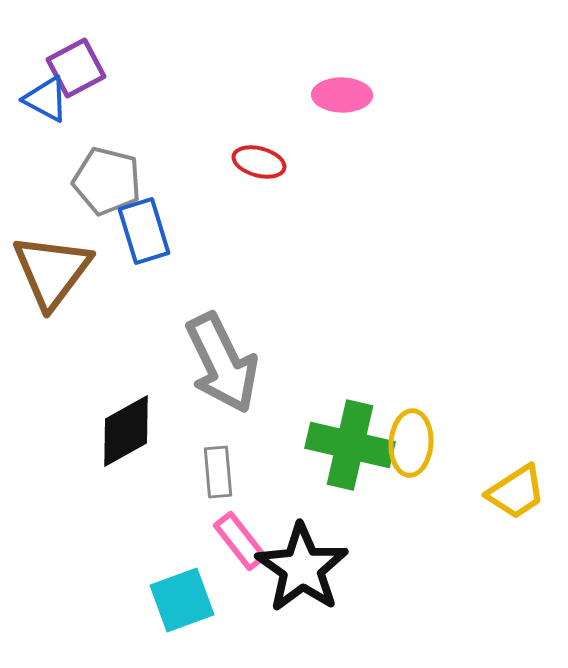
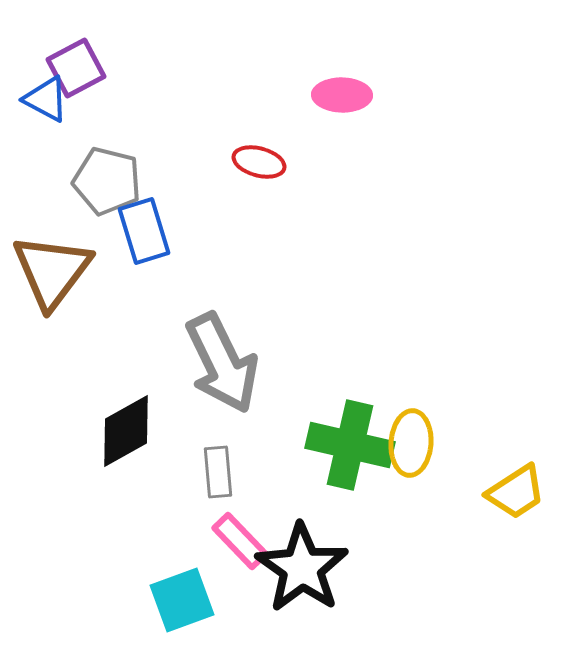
pink rectangle: rotated 6 degrees counterclockwise
